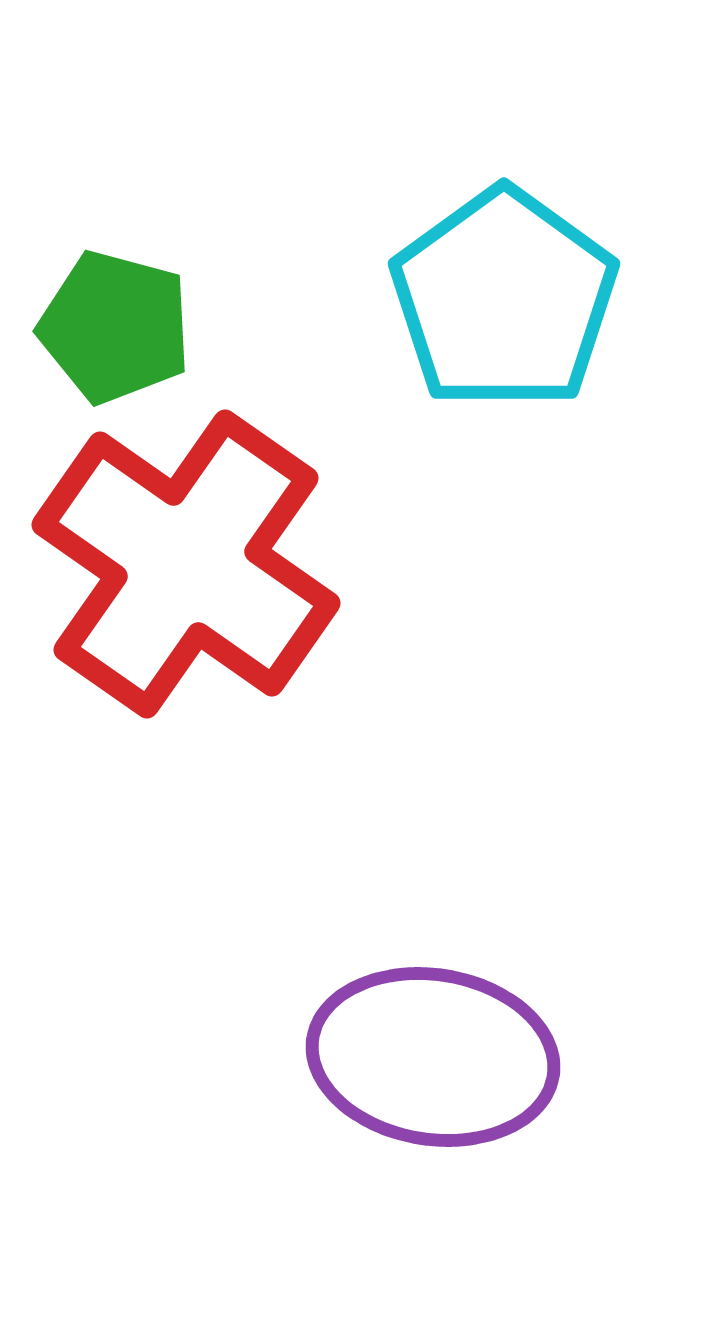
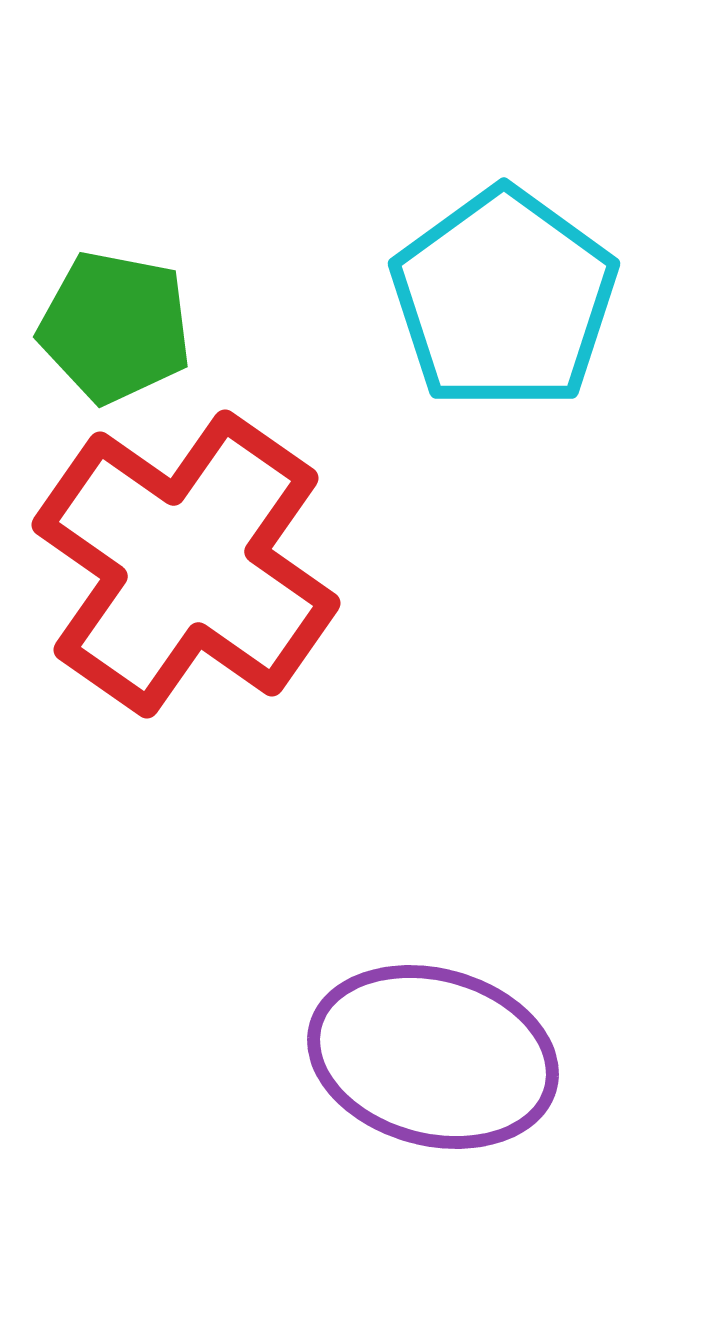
green pentagon: rotated 4 degrees counterclockwise
purple ellipse: rotated 6 degrees clockwise
